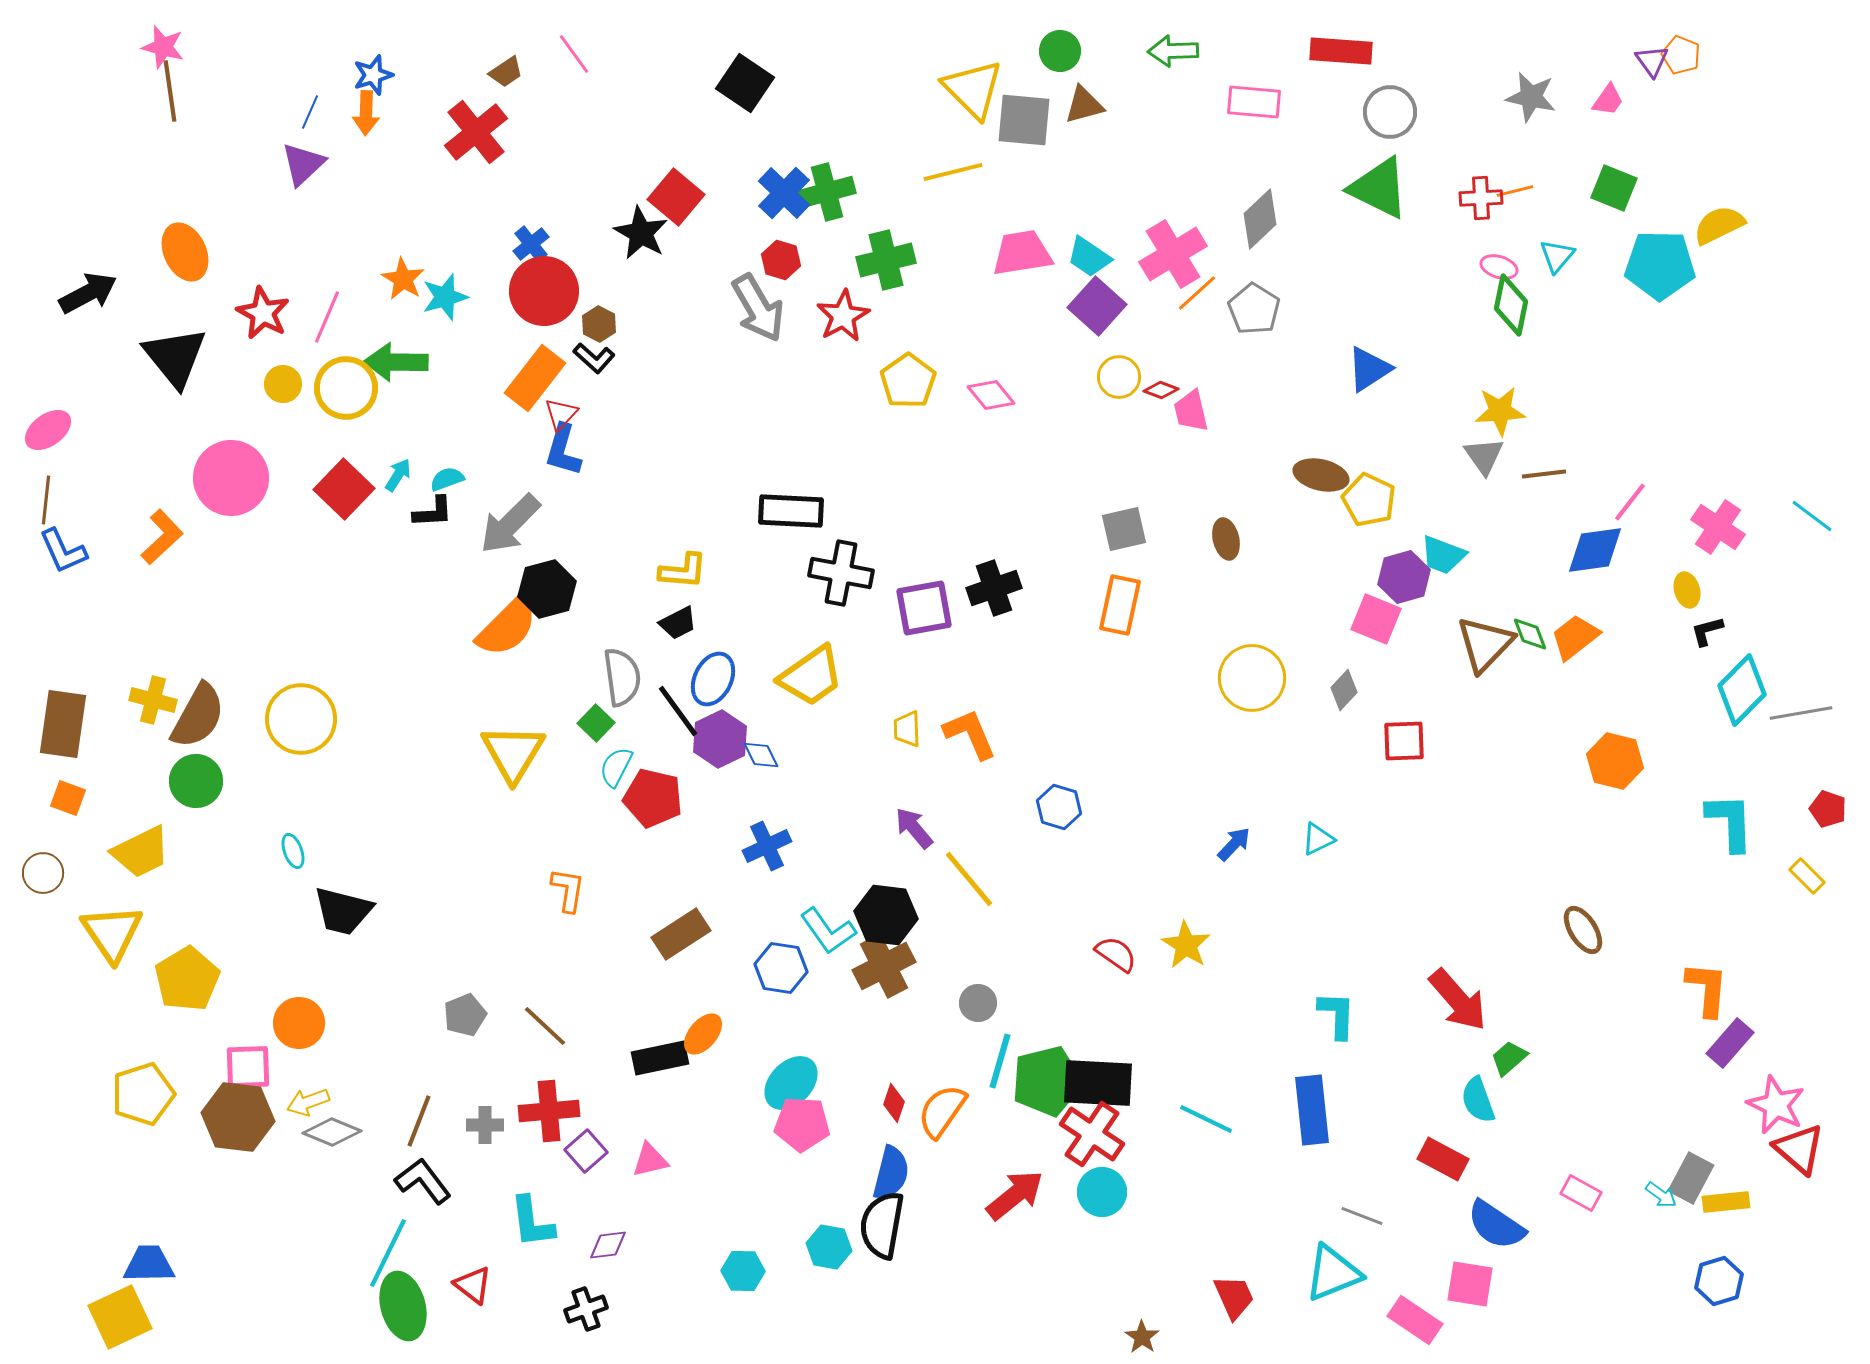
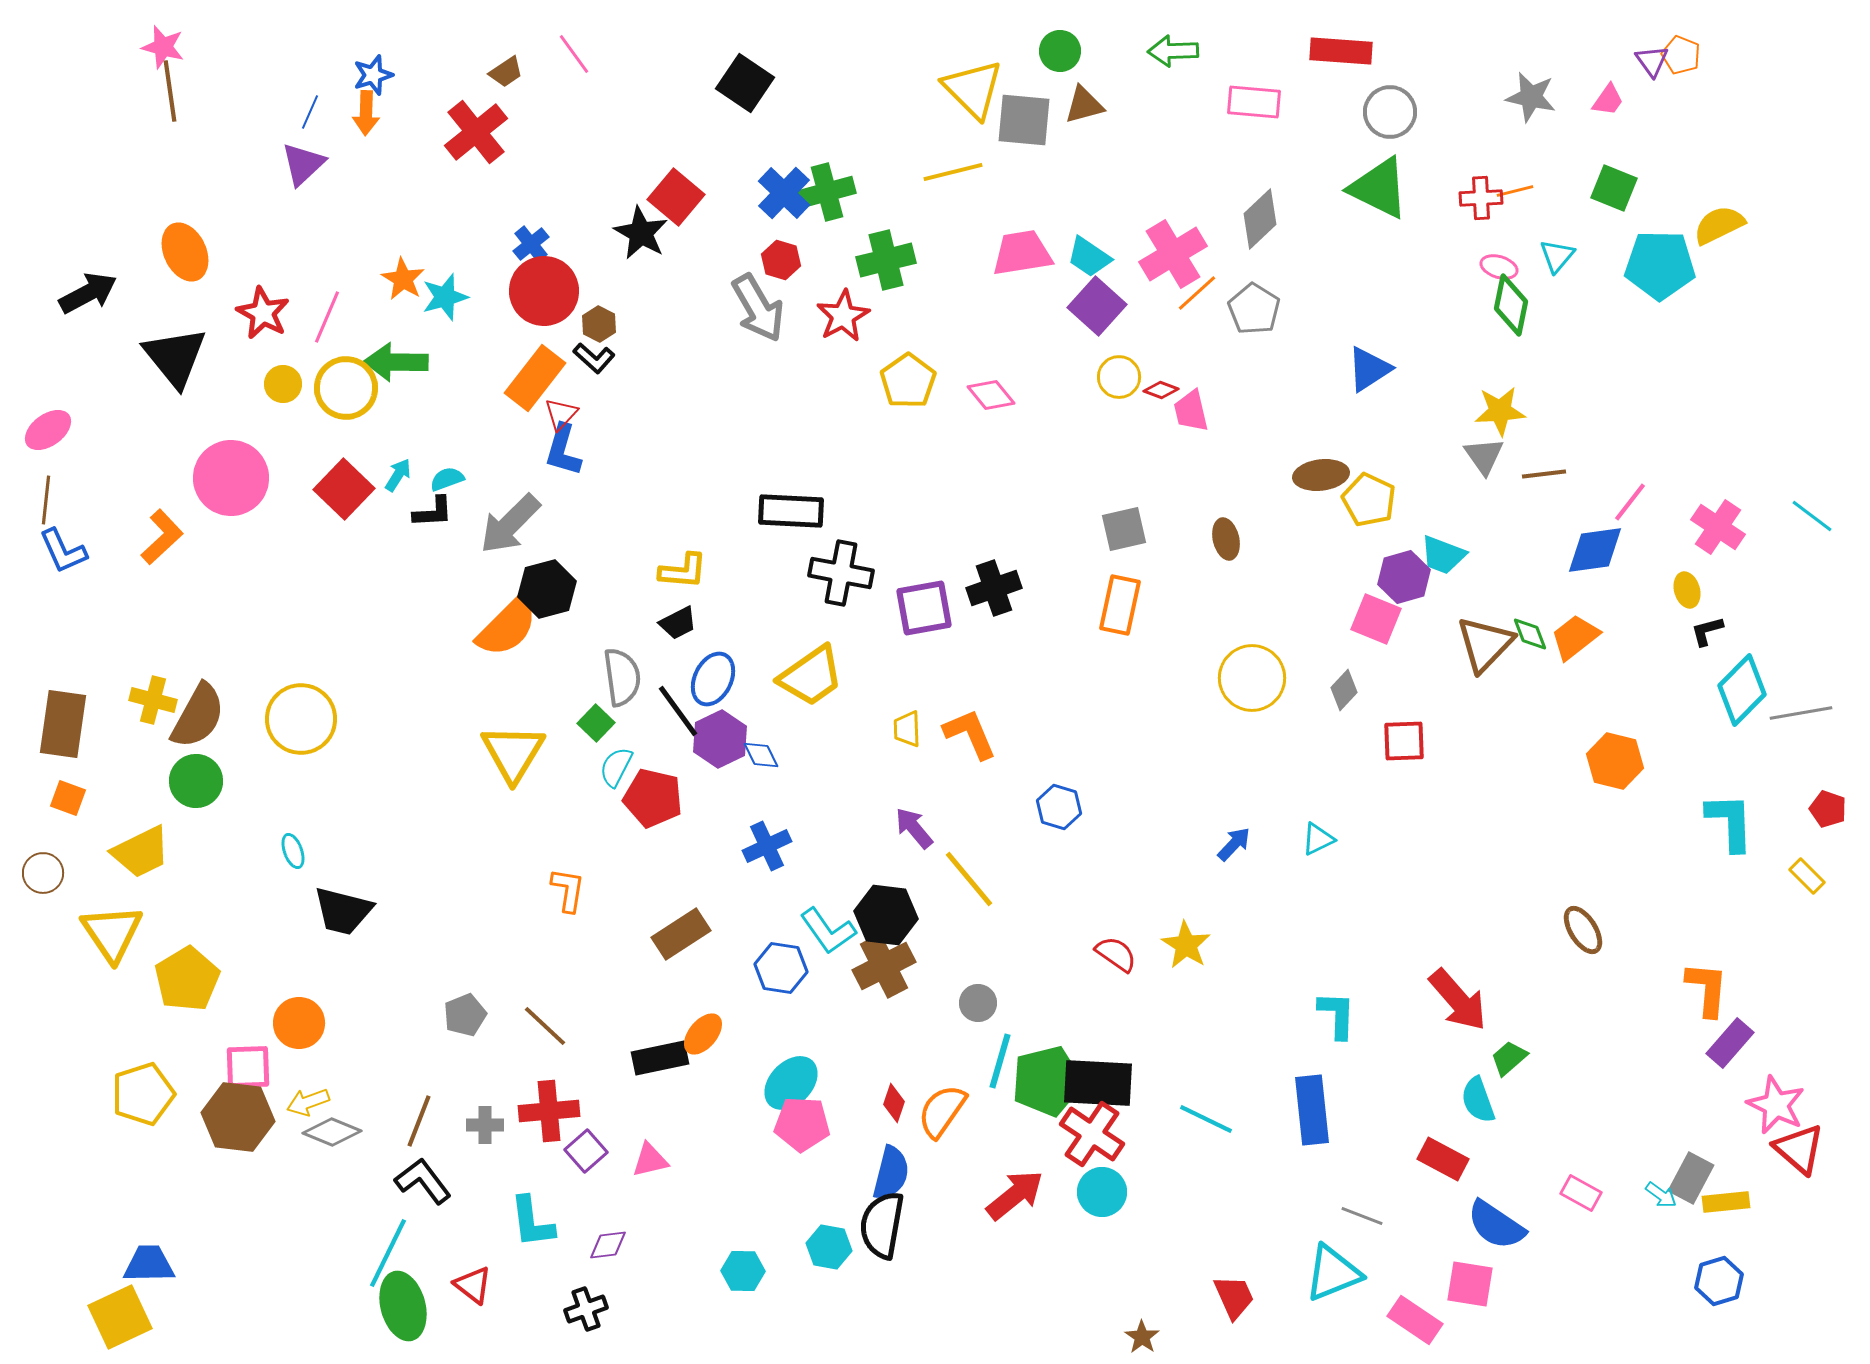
brown ellipse at (1321, 475): rotated 20 degrees counterclockwise
